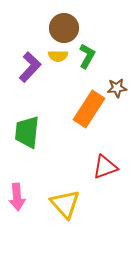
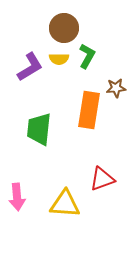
yellow semicircle: moved 1 px right, 3 px down
purple L-shape: rotated 16 degrees clockwise
brown star: moved 1 px left
orange rectangle: moved 1 px down; rotated 24 degrees counterclockwise
green trapezoid: moved 12 px right, 3 px up
red triangle: moved 3 px left, 12 px down
yellow triangle: rotated 44 degrees counterclockwise
